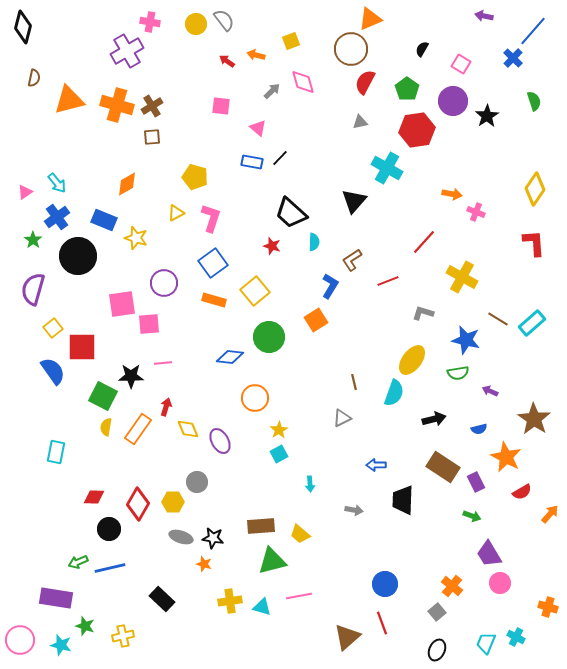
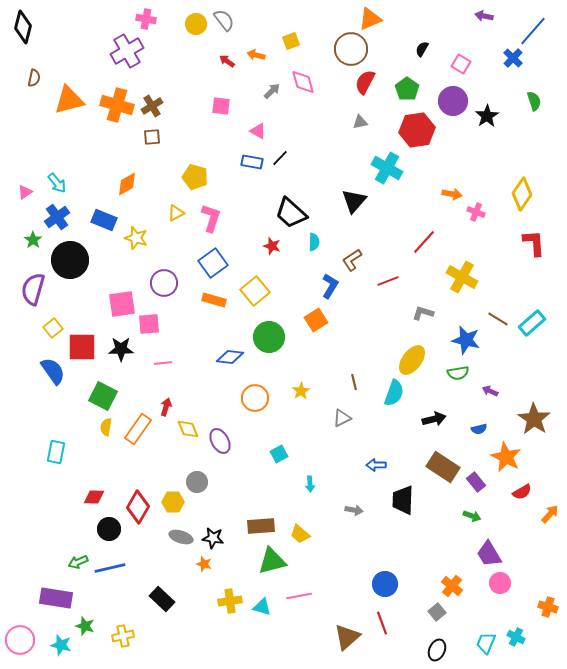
pink cross at (150, 22): moved 4 px left, 3 px up
pink triangle at (258, 128): moved 3 px down; rotated 12 degrees counterclockwise
yellow diamond at (535, 189): moved 13 px left, 5 px down
black circle at (78, 256): moved 8 px left, 4 px down
black star at (131, 376): moved 10 px left, 27 px up
yellow star at (279, 430): moved 22 px right, 39 px up
purple rectangle at (476, 482): rotated 12 degrees counterclockwise
red diamond at (138, 504): moved 3 px down
